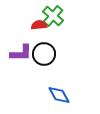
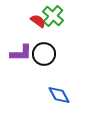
red semicircle: moved 1 px left, 4 px up; rotated 42 degrees clockwise
